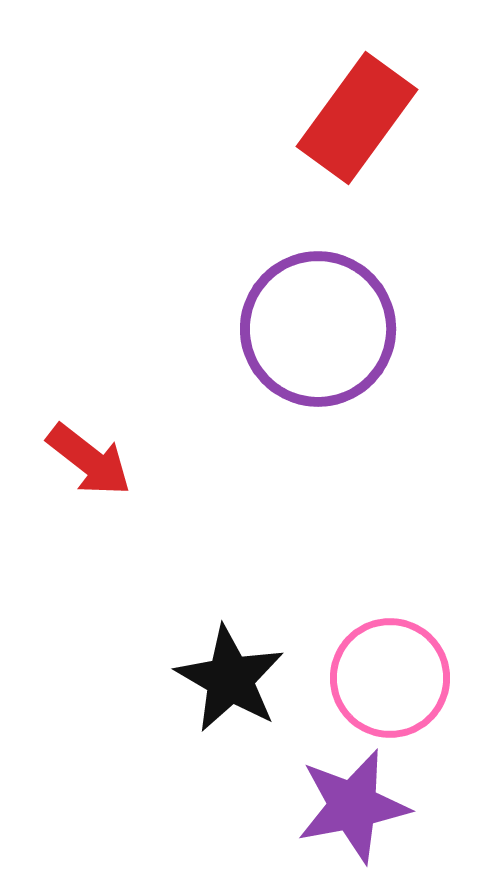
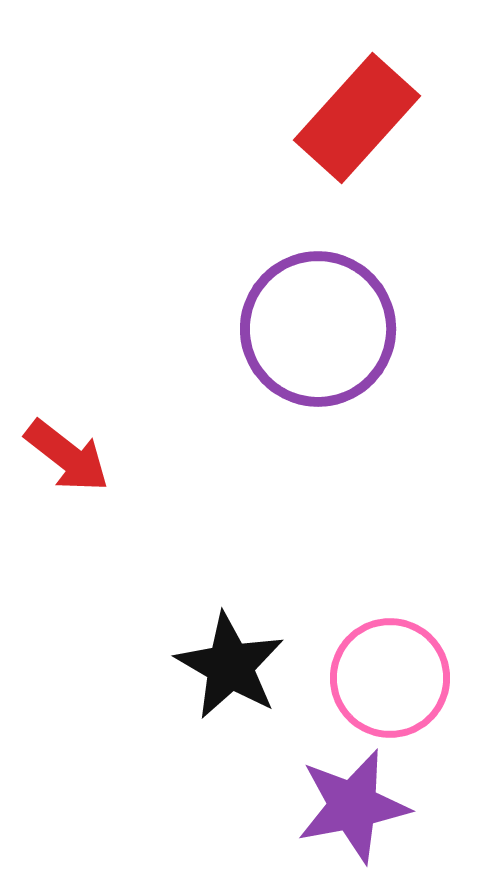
red rectangle: rotated 6 degrees clockwise
red arrow: moved 22 px left, 4 px up
black star: moved 13 px up
